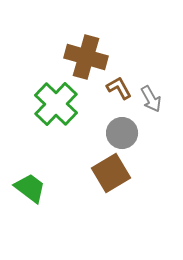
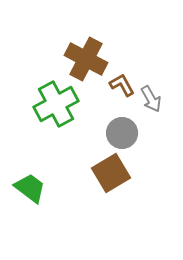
brown cross: moved 2 px down; rotated 12 degrees clockwise
brown L-shape: moved 3 px right, 3 px up
green cross: rotated 18 degrees clockwise
